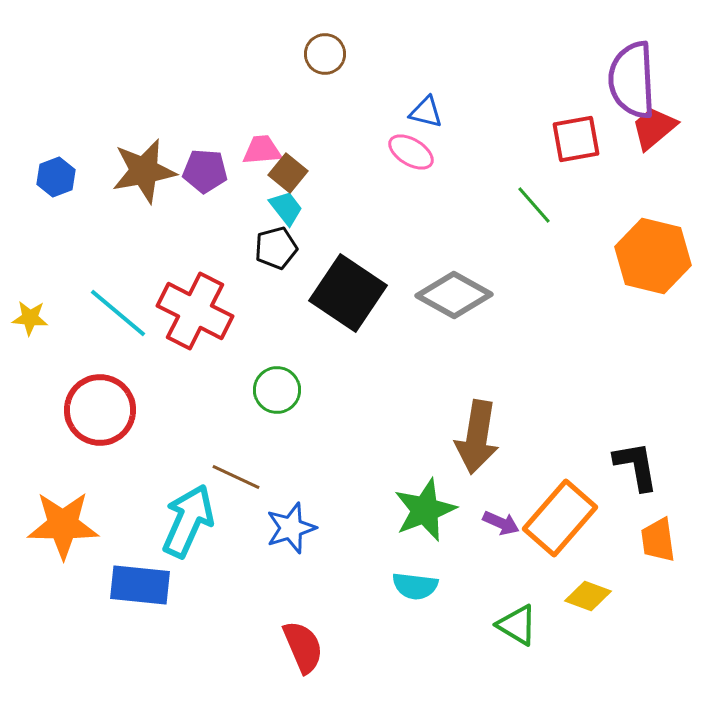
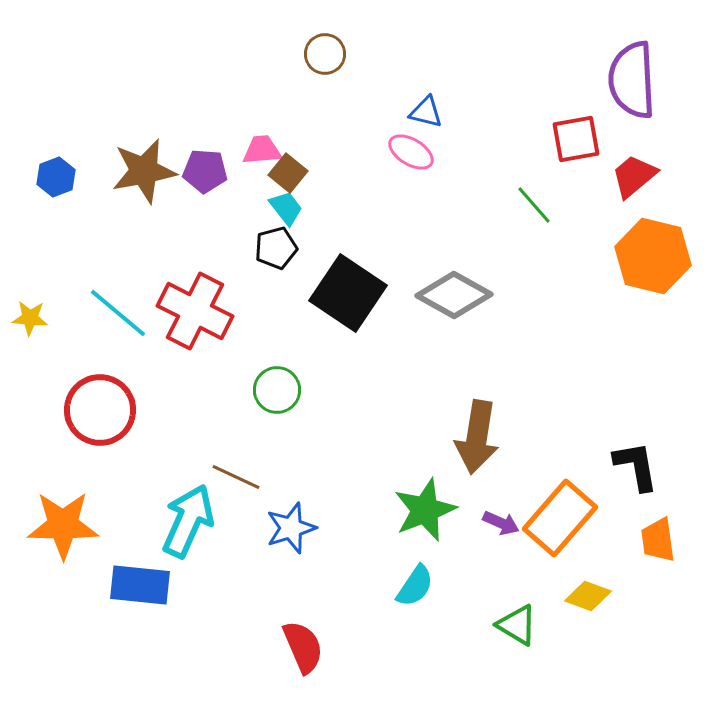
red trapezoid: moved 20 px left, 48 px down
cyan semicircle: rotated 63 degrees counterclockwise
